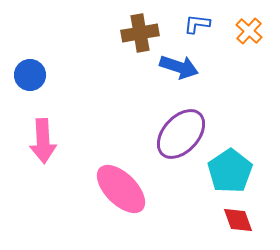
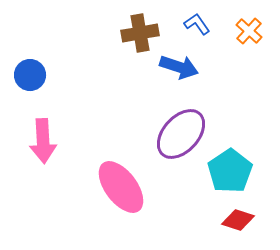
blue L-shape: rotated 48 degrees clockwise
pink ellipse: moved 2 px up; rotated 8 degrees clockwise
red diamond: rotated 52 degrees counterclockwise
